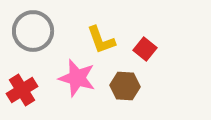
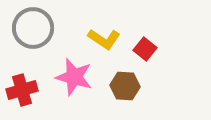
gray circle: moved 3 px up
yellow L-shape: moved 3 px right, 1 px up; rotated 36 degrees counterclockwise
pink star: moved 3 px left, 1 px up
red cross: rotated 16 degrees clockwise
